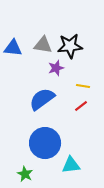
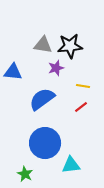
blue triangle: moved 24 px down
red line: moved 1 px down
